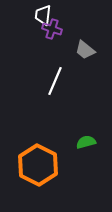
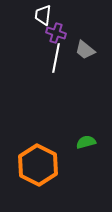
purple cross: moved 4 px right, 4 px down
white line: moved 1 px right, 23 px up; rotated 12 degrees counterclockwise
